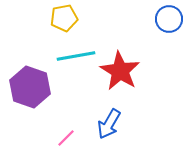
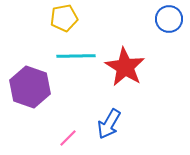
cyan line: rotated 9 degrees clockwise
red star: moved 5 px right, 4 px up
pink line: moved 2 px right
